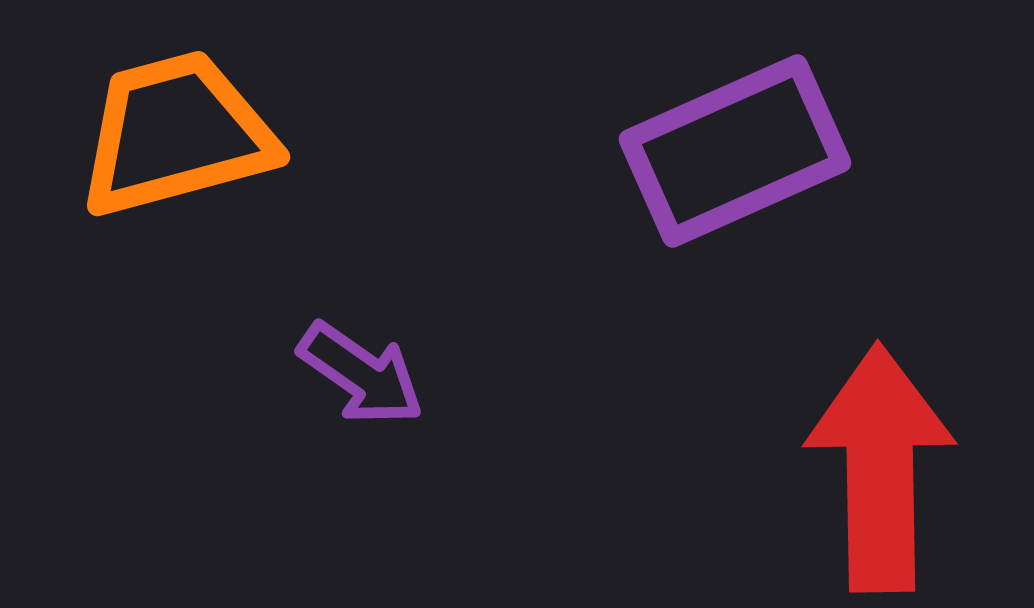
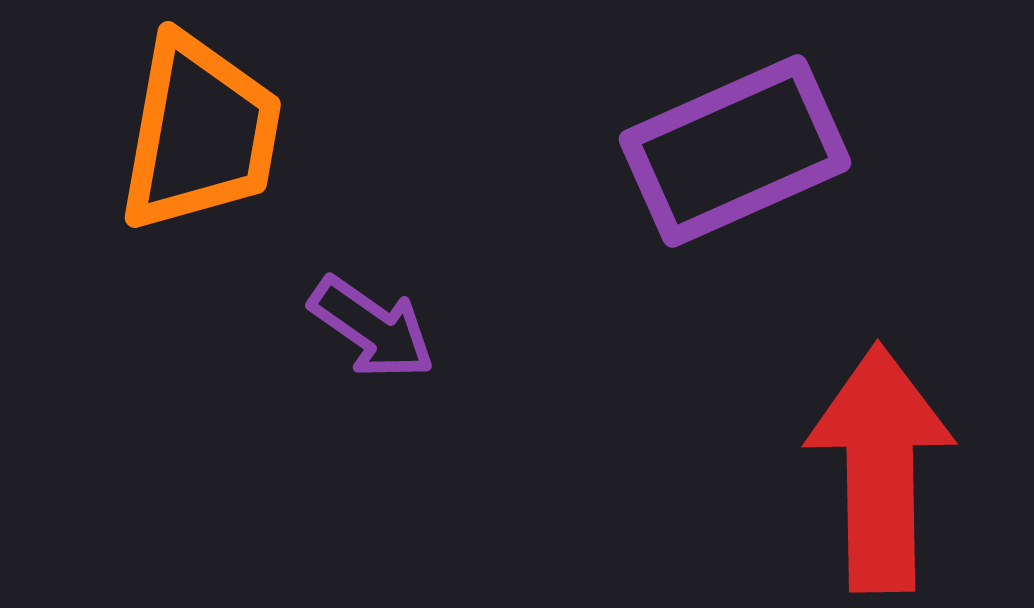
orange trapezoid: moved 24 px right, 1 px up; rotated 115 degrees clockwise
purple arrow: moved 11 px right, 46 px up
